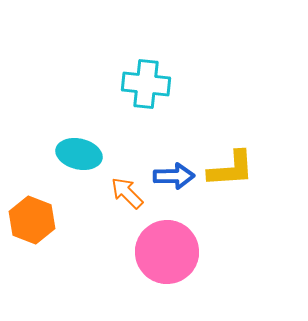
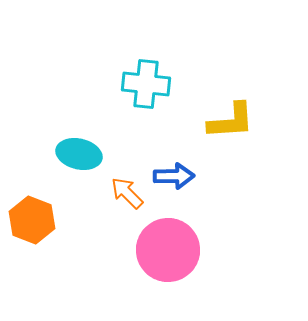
yellow L-shape: moved 48 px up
pink circle: moved 1 px right, 2 px up
